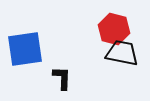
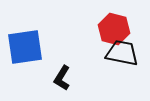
blue square: moved 2 px up
black L-shape: rotated 150 degrees counterclockwise
